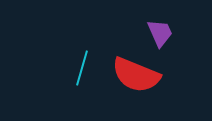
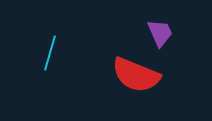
cyan line: moved 32 px left, 15 px up
